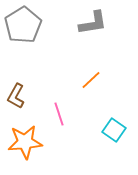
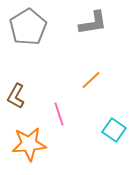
gray pentagon: moved 5 px right, 2 px down
orange star: moved 4 px right, 2 px down
